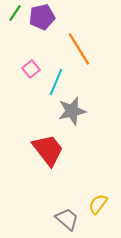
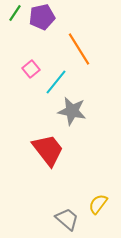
cyan line: rotated 16 degrees clockwise
gray star: rotated 24 degrees clockwise
